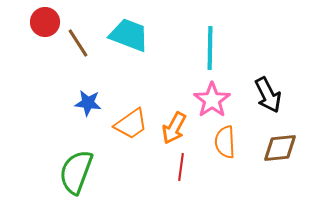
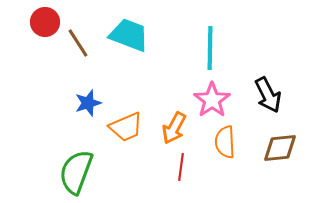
blue star: rotated 24 degrees counterclockwise
orange trapezoid: moved 5 px left, 3 px down; rotated 12 degrees clockwise
